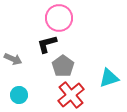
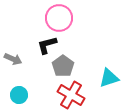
black L-shape: moved 1 px down
red cross: rotated 20 degrees counterclockwise
